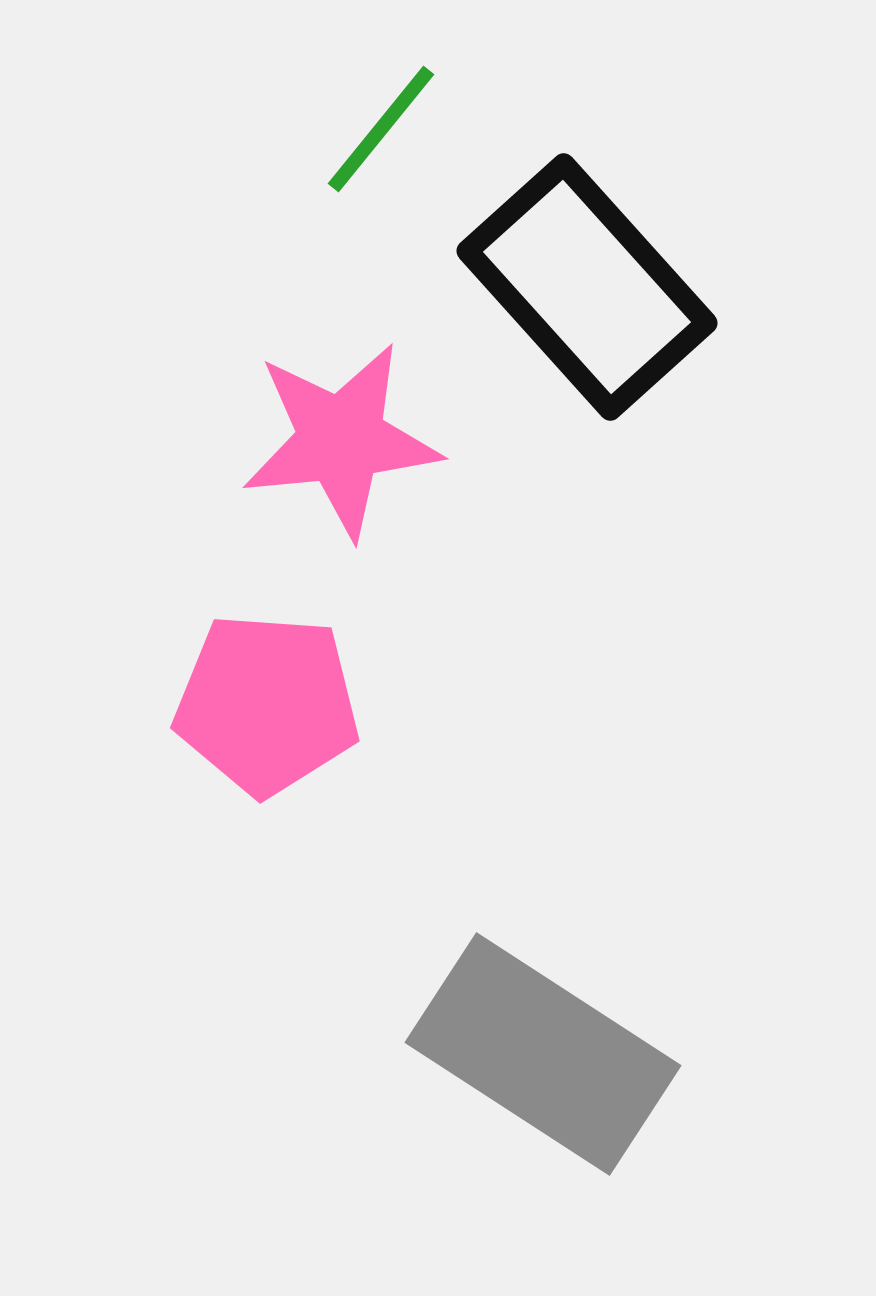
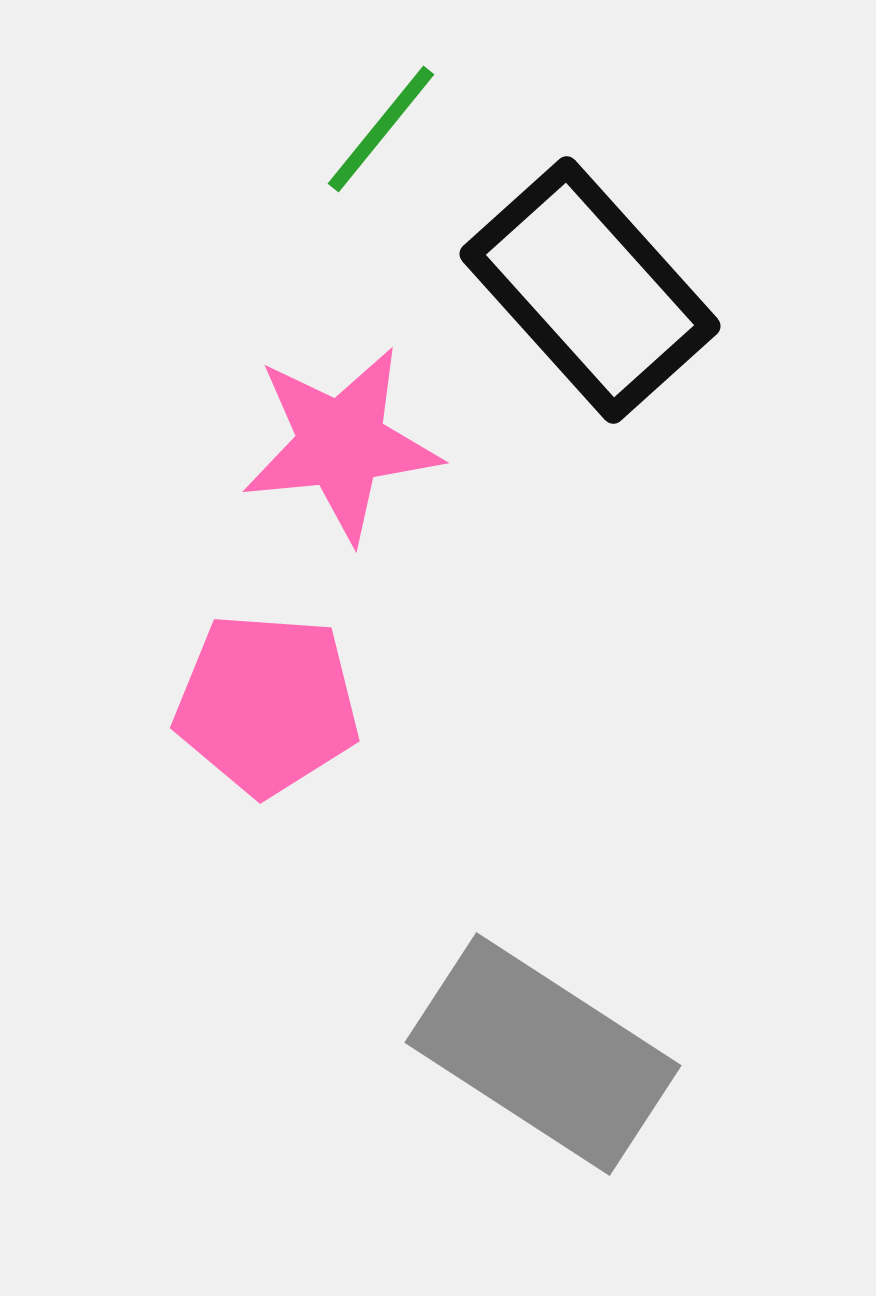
black rectangle: moved 3 px right, 3 px down
pink star: moved 4 px down
